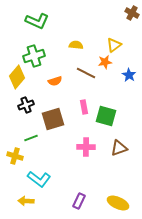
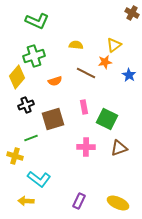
green square: moved 1 px right, 3 px down; rotated 10 degrees clockwise
